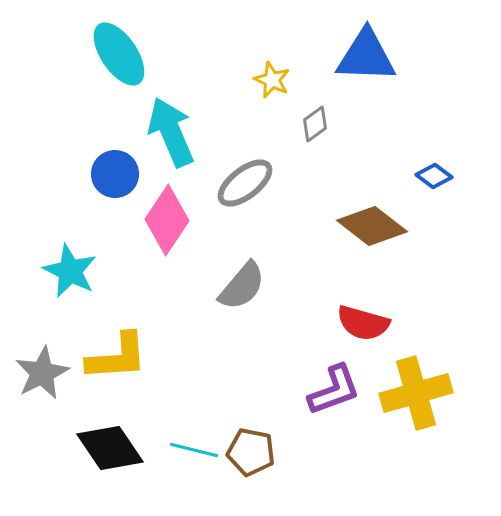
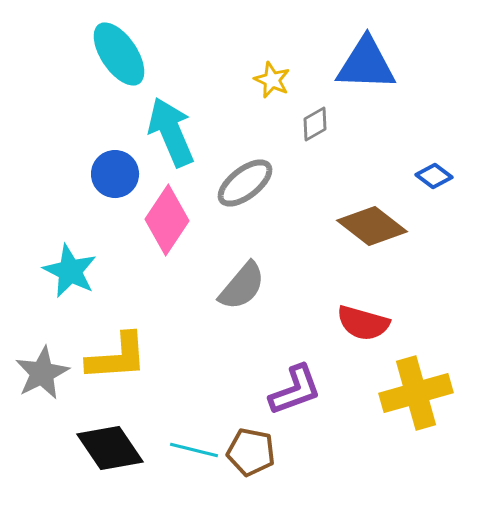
blue triangle: moved 8 px down
gray diamond: rotated 6 degrees clockwise
purple L-shape: moved 39 px left
